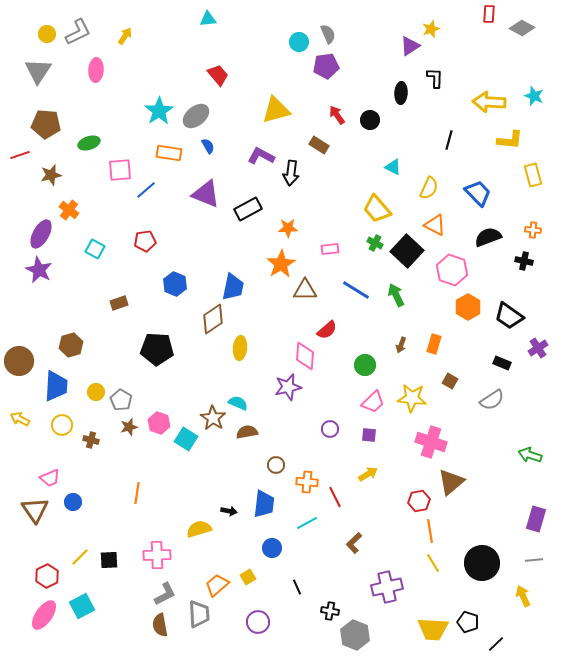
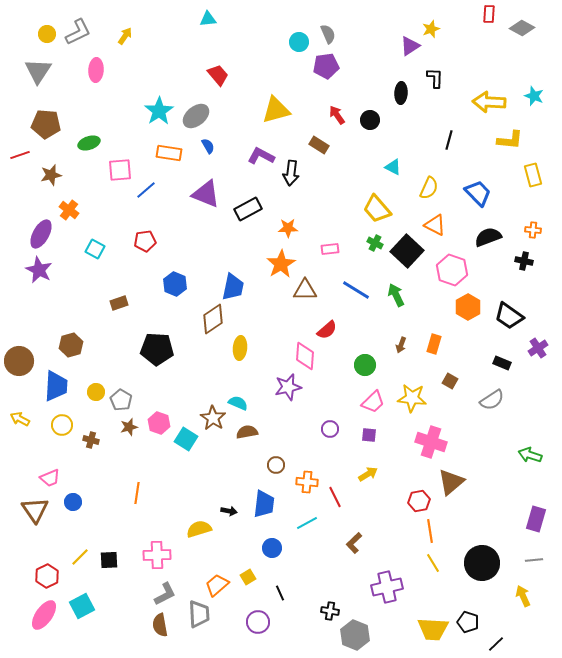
black line at (297, 587): moved 17 px left, 6 px down
